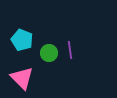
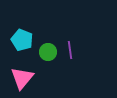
green circle: moved 1 px left, 1 px up
pink triangle: rotated 25 degrees clockwise
